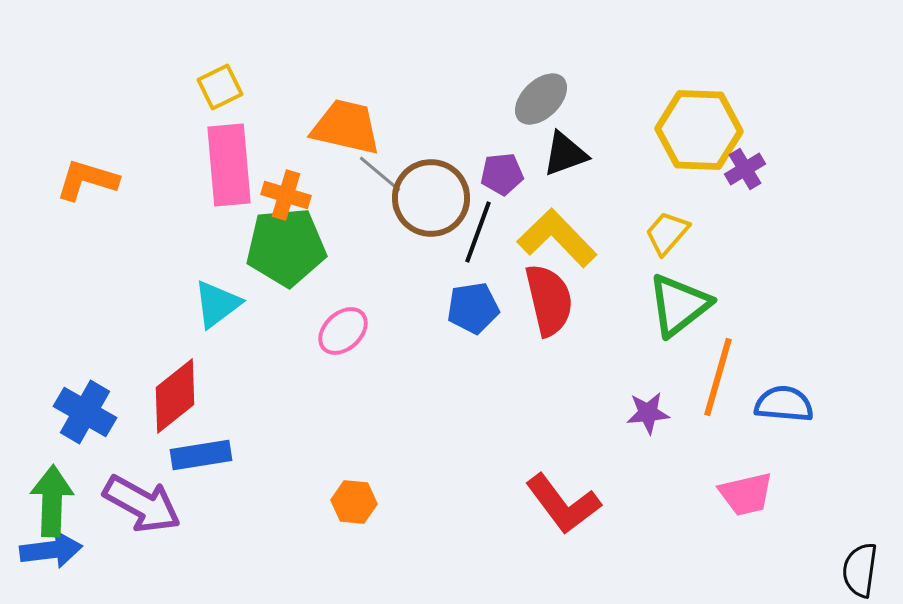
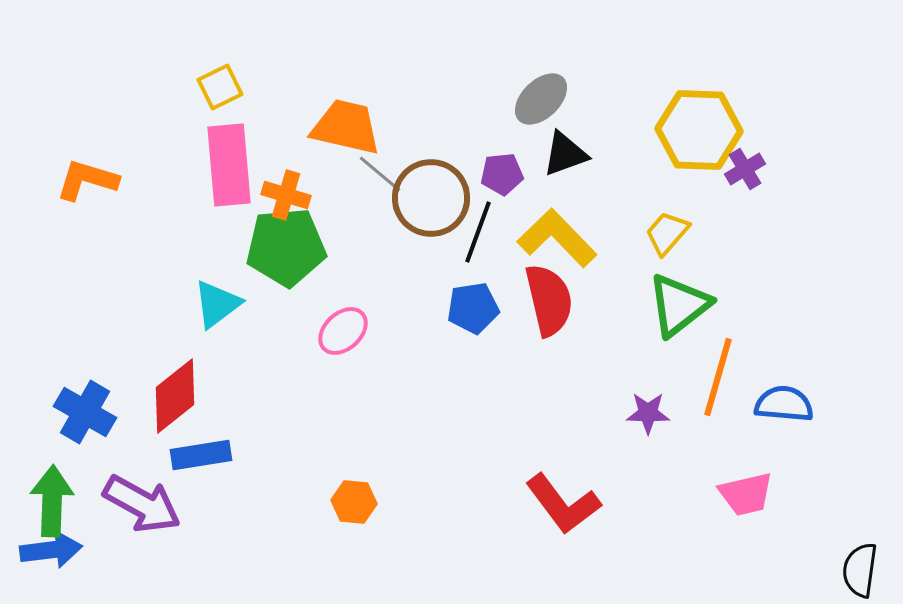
purple star: rotated 6 degrees clockwise
